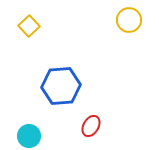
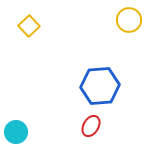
blue hexagon: moved 39 px right
cyan circle: moved 13 px left, 4 px up
